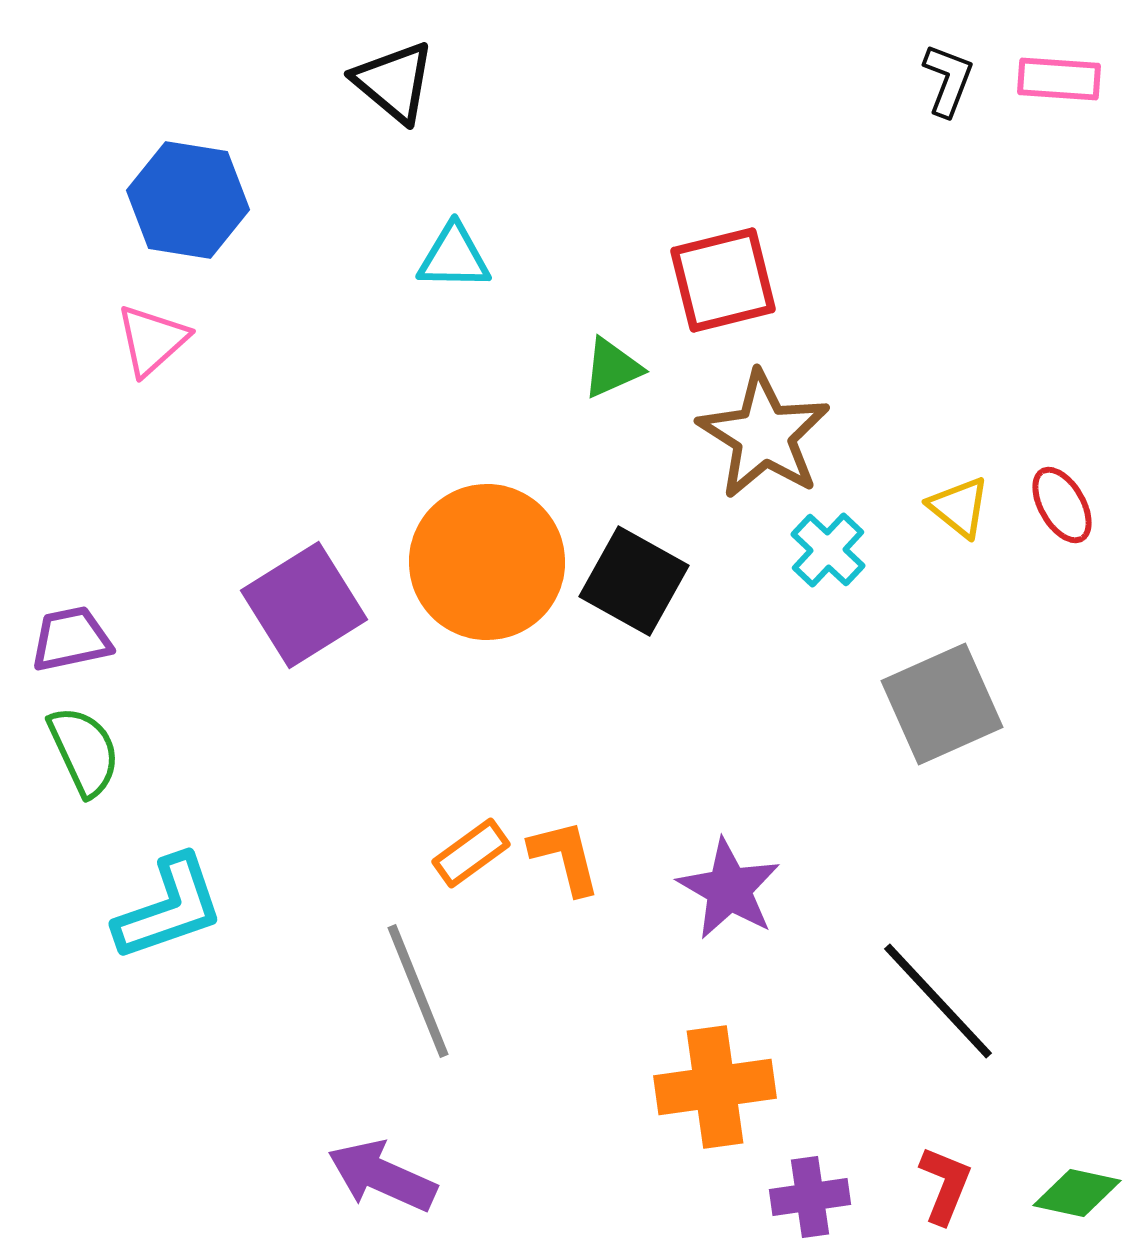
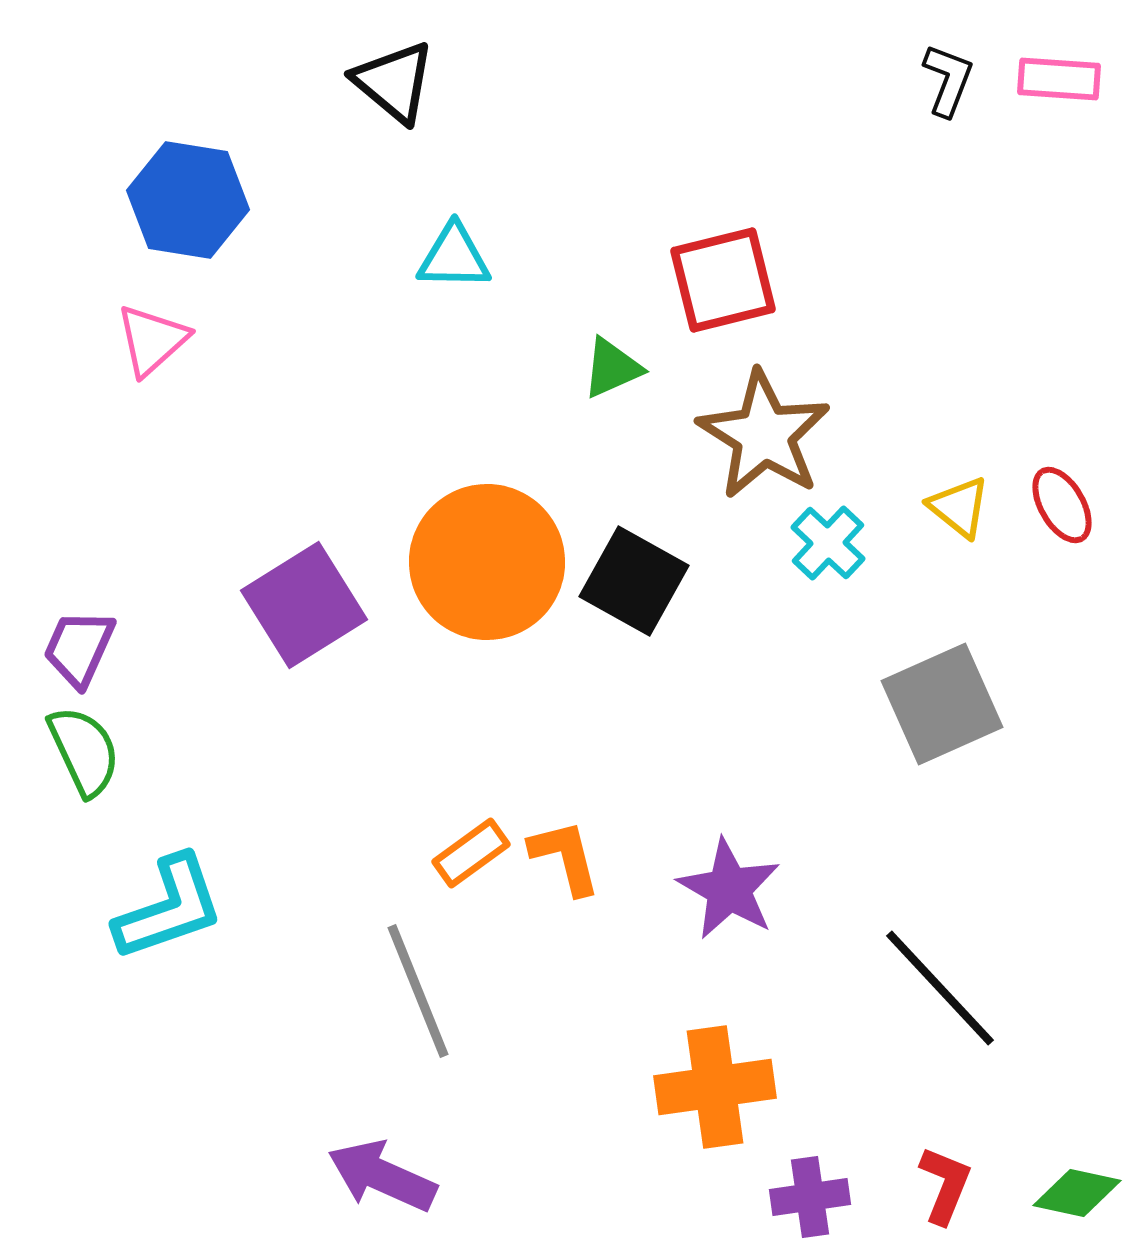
cyan cross: moved 7 px up
purple trapezoid: moved 8 px right, 9 px down; rotated 54 degrees counterclockwise
black line: moved 2 px right, 13 px up
